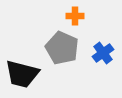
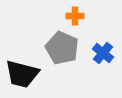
blue cross: rotated 15 degrees counterclockwise
